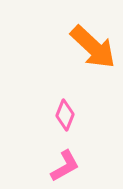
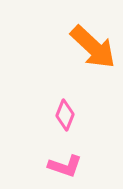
pink L-shape: rotated 48 degrees clockwise
